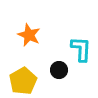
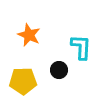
cyan L-shape: moved 2 px up
yellow pentagon: rotated 28 degrees clockwise
